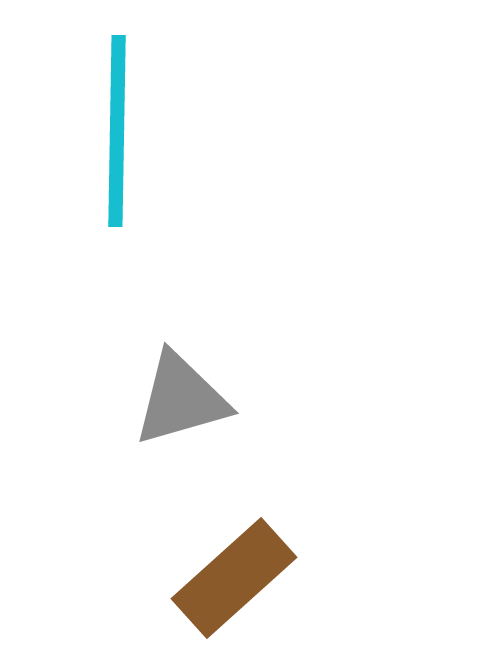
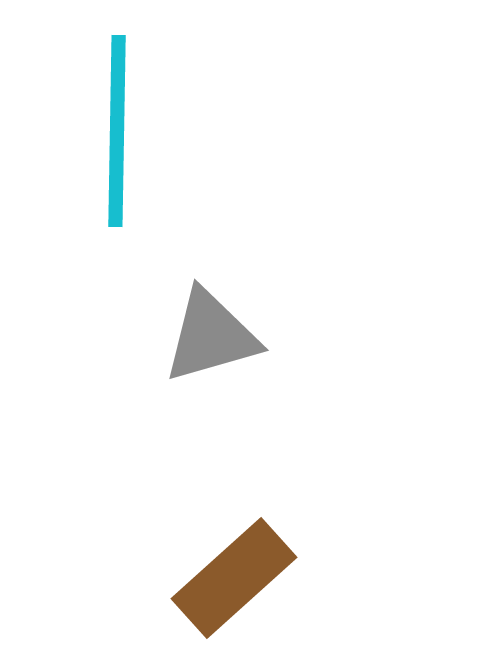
gray triangle: moved 30 px right, 63 px up
